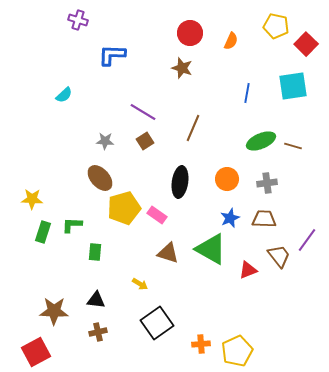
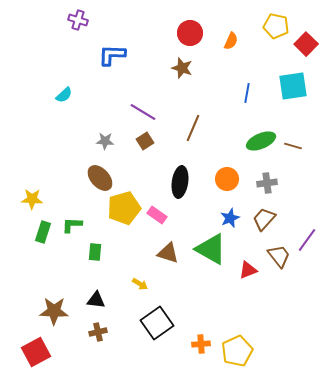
brown trapezoid at (264, 219): rotated 50 degrees counterclockwise
